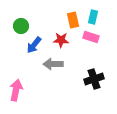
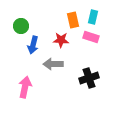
blue arrow: moved 1 px left; rotated 24 degrees counterclockwise
black cross: moved 5 px left, 1 px up
pink arrow: moved 9 px right, 3 px up
